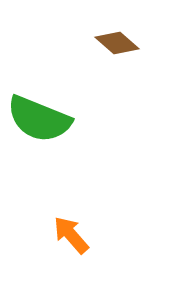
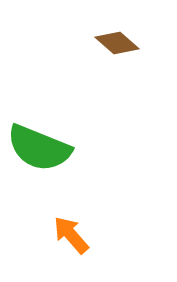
green semicircle: moved 29 px down
